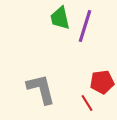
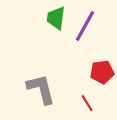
green trapezoid: moved 4 px left; rotated 20 degrees clockwise
purple line: rotated 12 degrees clockwise
red pentagon: moved 10 px up
